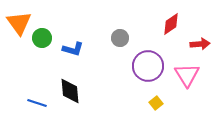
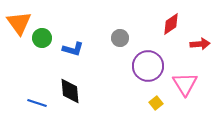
pink triangle: moved 2 px left, 9 px down
